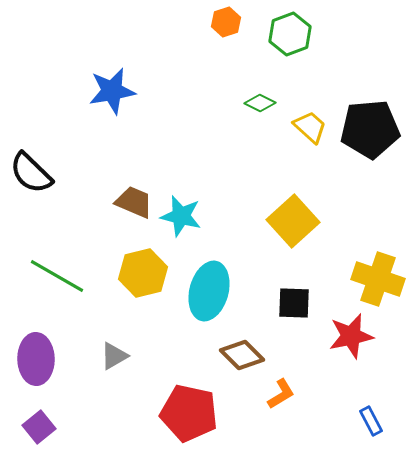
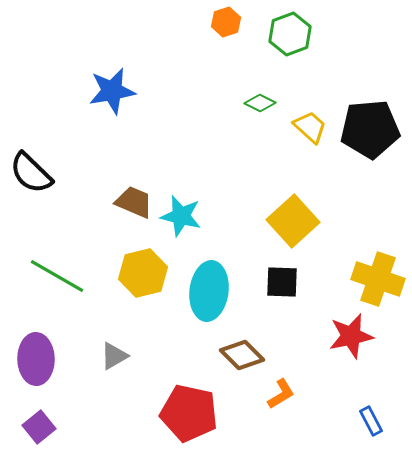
cyan ellipse: rotated 8 degrees counterclockwise
black square: moved 12 px left, 21 px up
